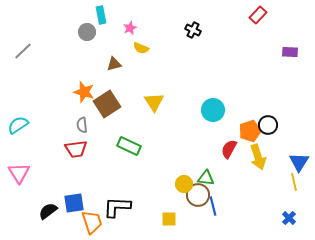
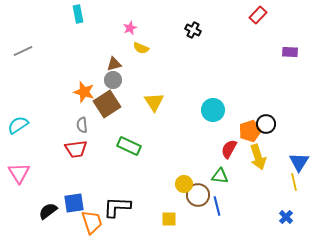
cyan rectangle: moved 23 px left, 1 px up
gray circle: moved 26 px right, 48 px down
gray line: rotated 18 degrees clockwise
black circle: moved 2 px left, 1 px up
green triangle: moved 14 px right, 2 px up
blue line: moved 4 px right
blue cross: moved 3 px left, 1 px up
